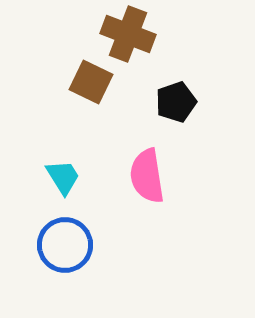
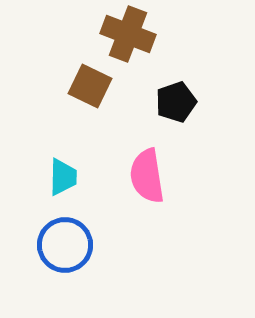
brown square: moved 1 px left, 4 px down
cyan trapezoid: rotated 33 degrees clockwise
